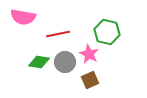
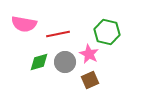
pink semicircle: moved 1 px right, 7 px down
green diamond: rotated 25 degrees counterclockwise
